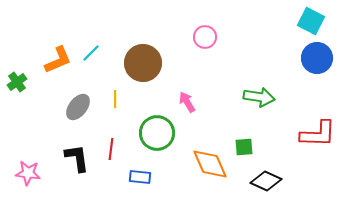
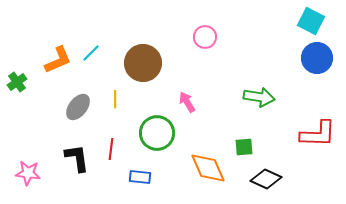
orange diamond: moved 2 px left, 4 px down
black diamond: moved 2 px up
